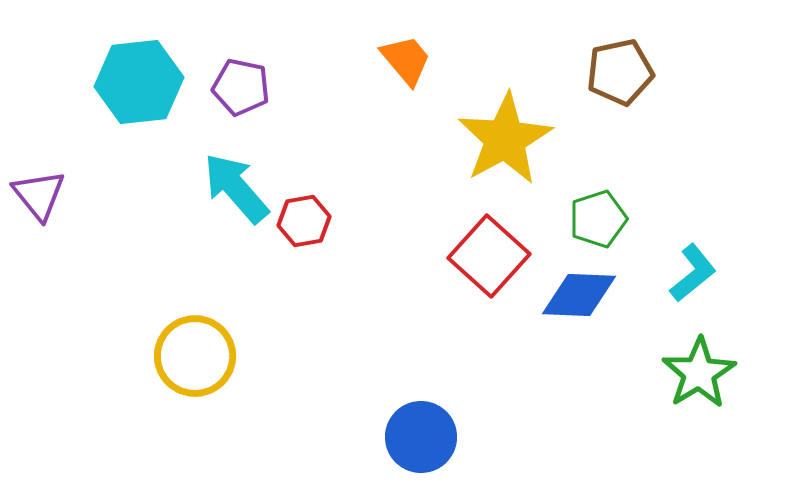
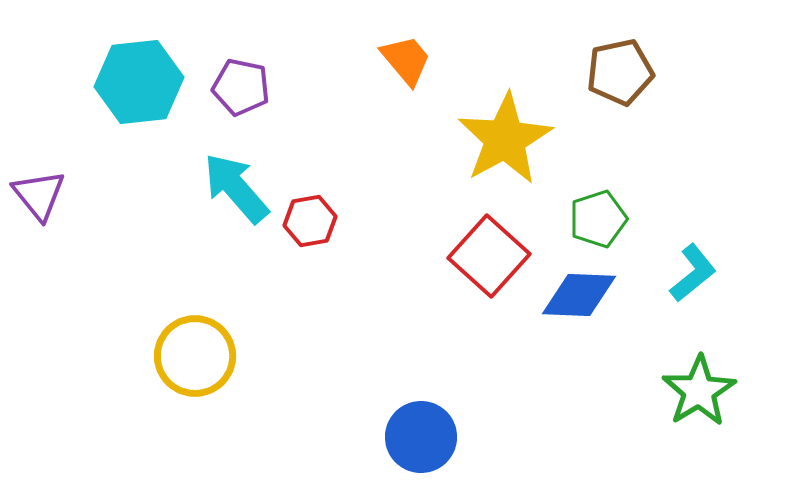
red hexagon: moved 6 px right
green star: moved 18 px down
